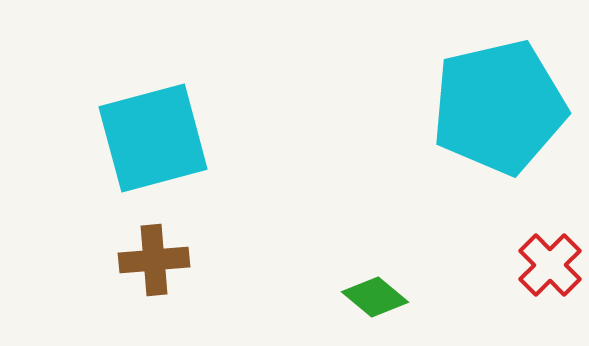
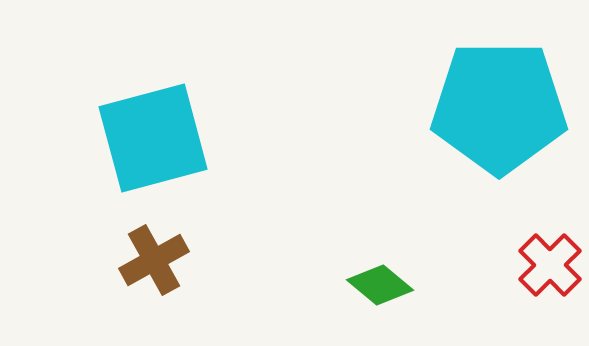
cyan pentagon: rotated 13 degrees clockwise
brown cross: rotated 24 degrees counterclockwise
green diamond: moved 5 px right, 12 px up
